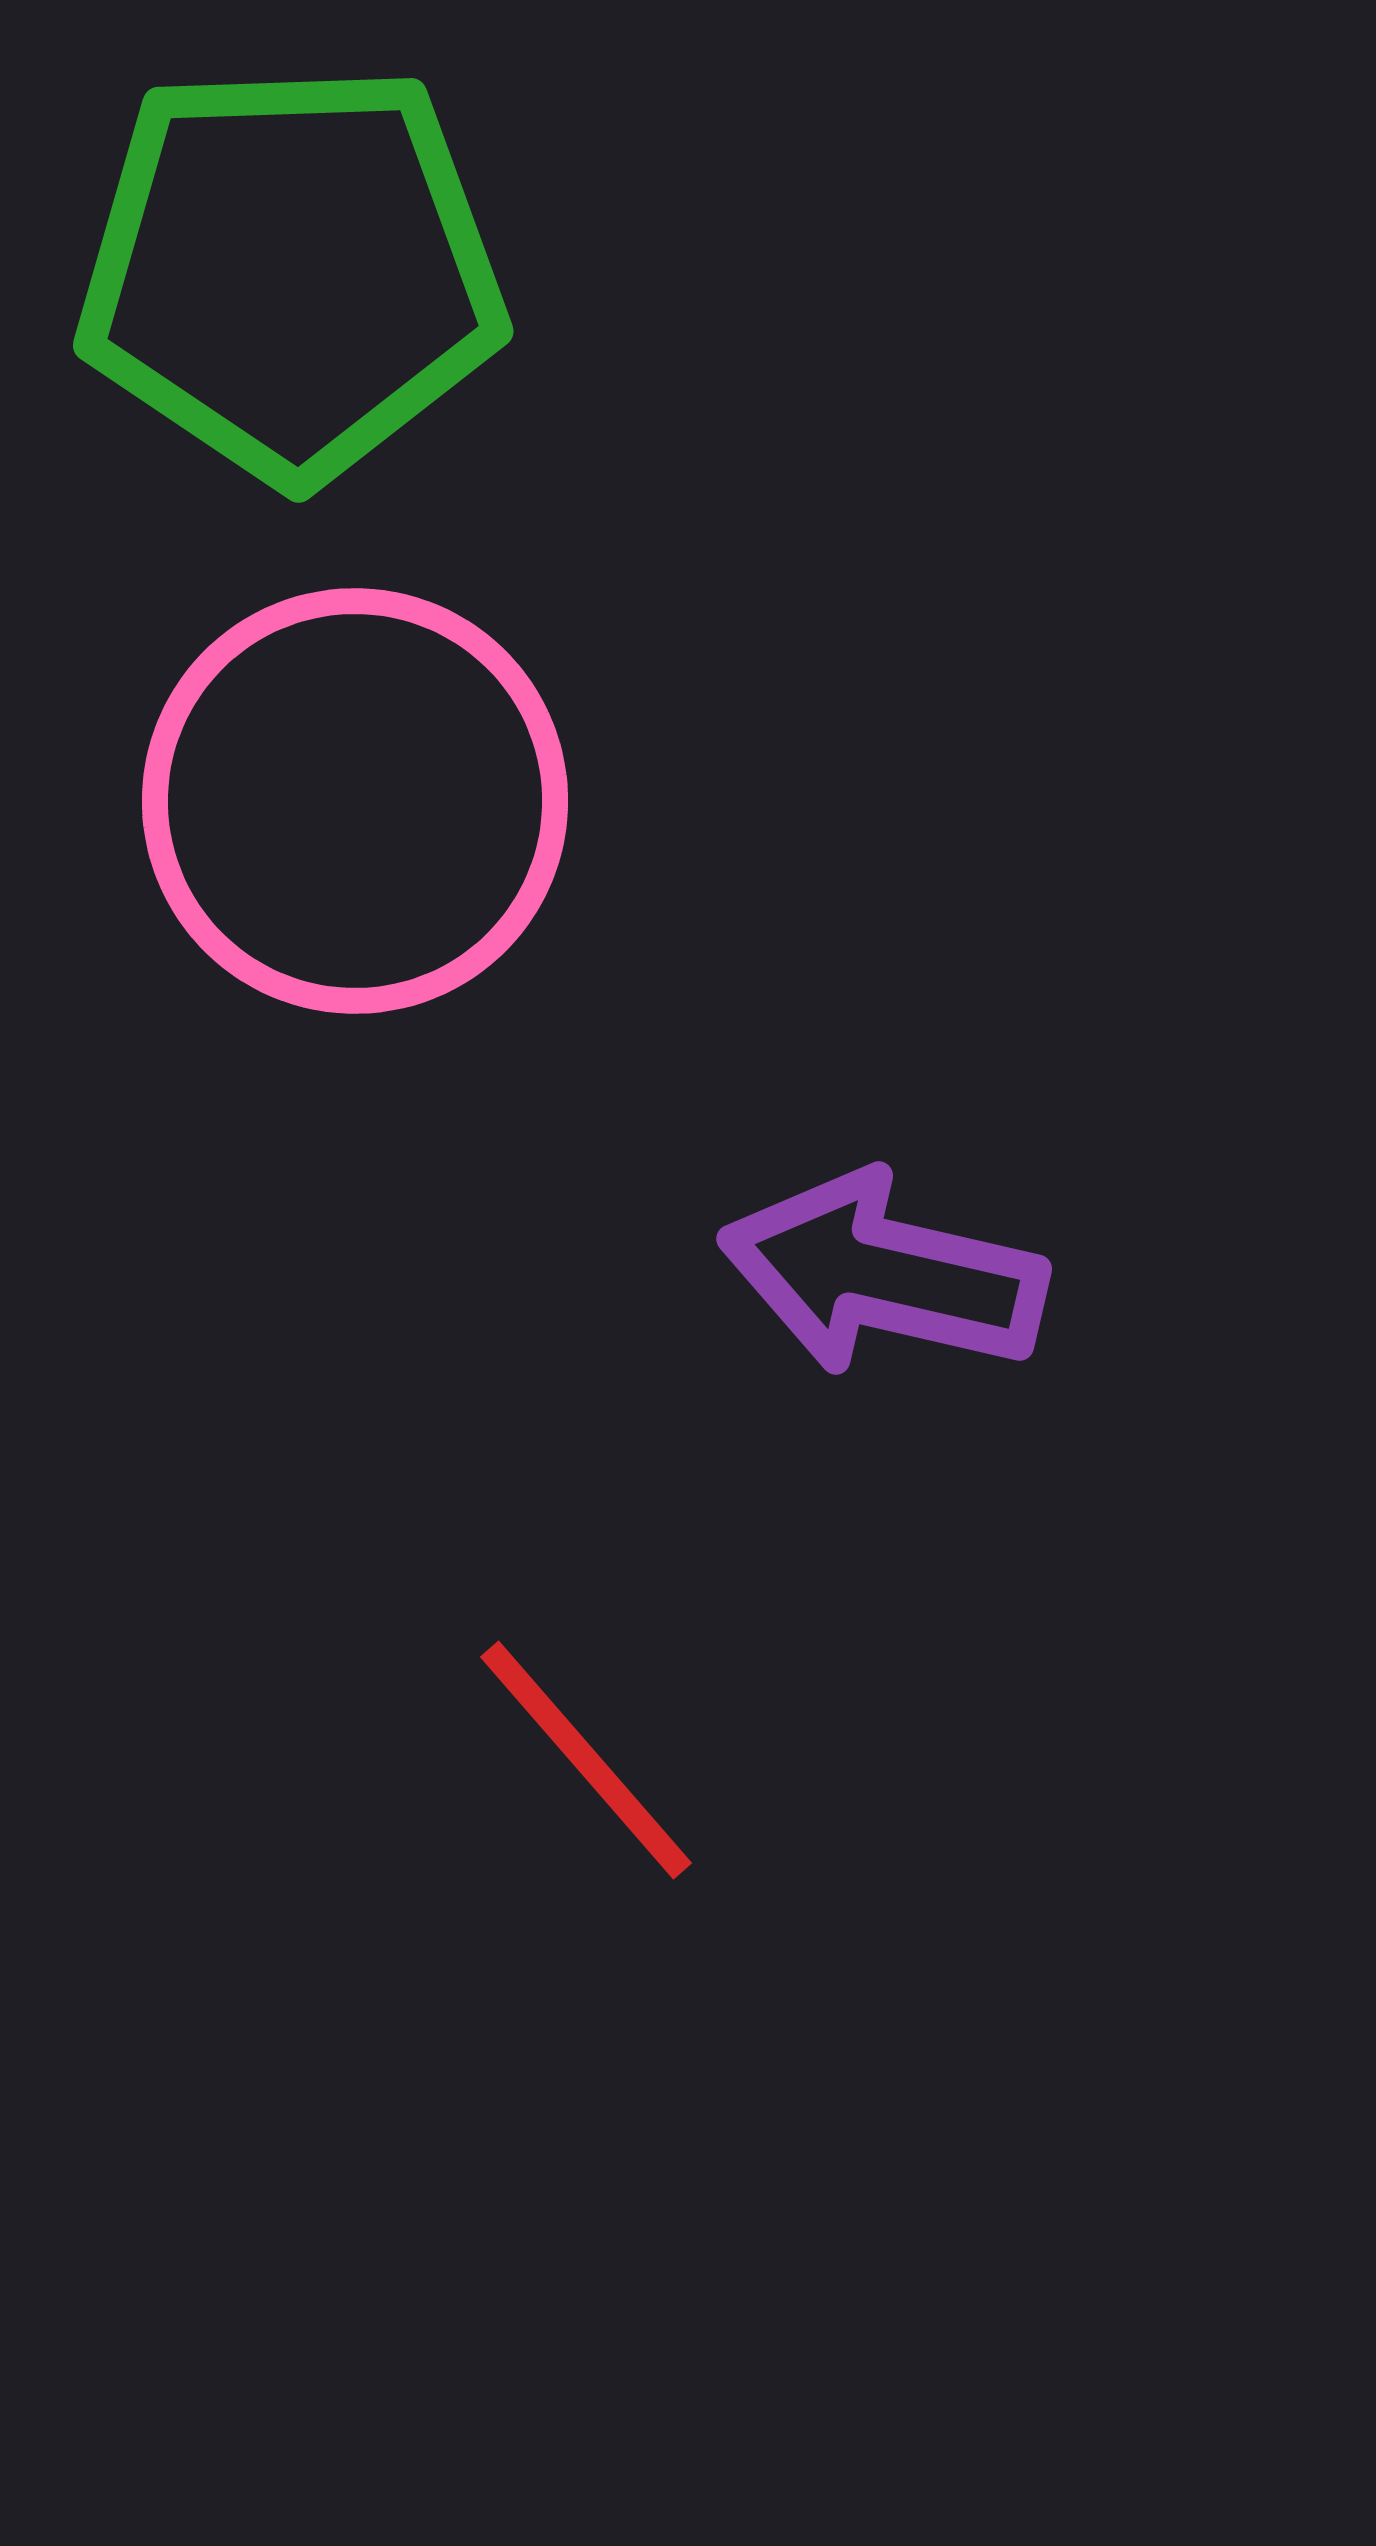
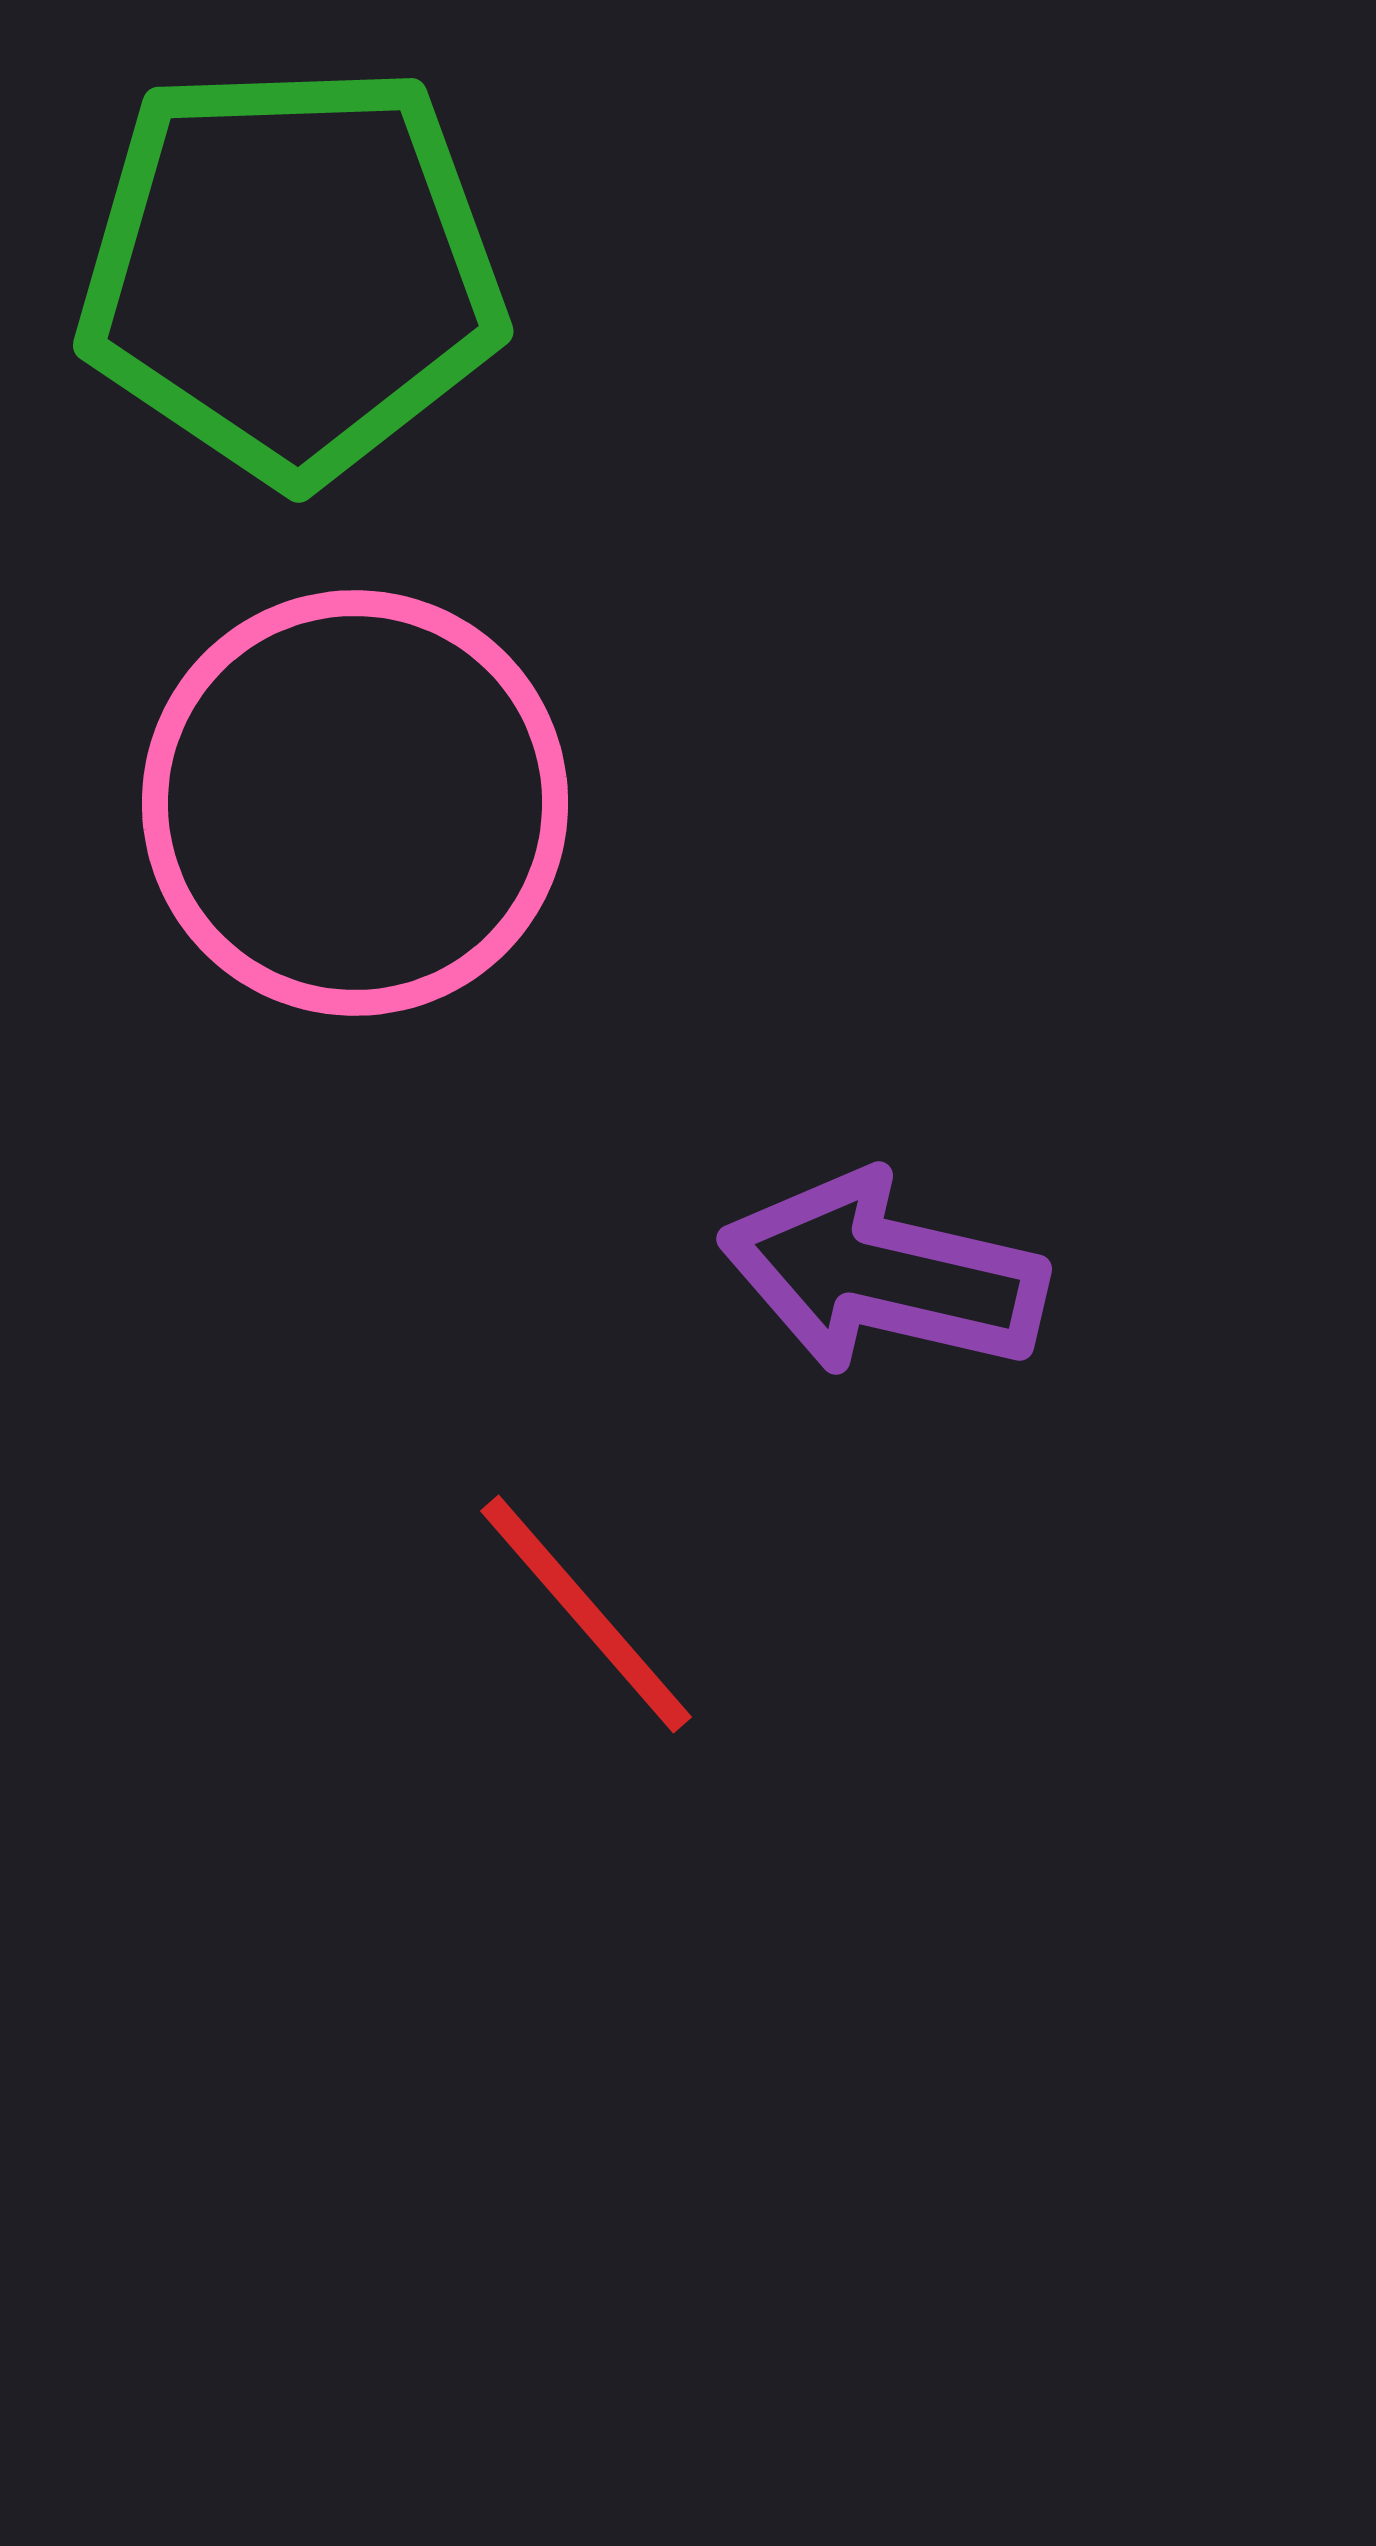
pink circle: moved 2 px down
red line: moved 146 px up
